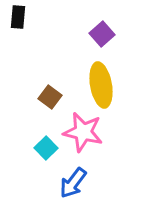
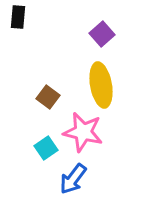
brown square: moved 2 px left
cyan square: rotated 10 degrees clockwise
blue arrow: moved 4 px up
